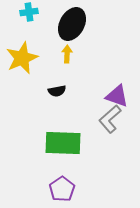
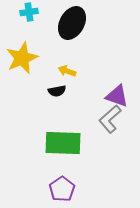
black ellipse: moved 1 px up
yellow arrow: moved 17 px down; rotated 72 degrees counterclockwise
